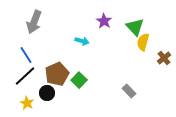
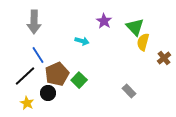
gray arrow: rotated 20 degrees counterclockwise
blue line: moved 12 px right
black circle: moved 1 px right
